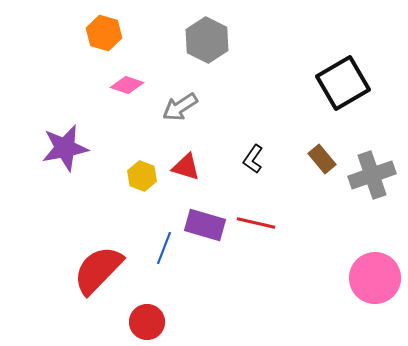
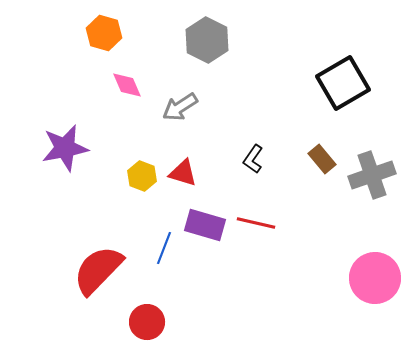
pink diamond: rotated 48 degrees clockwise
red triangle: moved 3 px left, 6 px down
